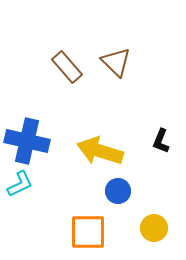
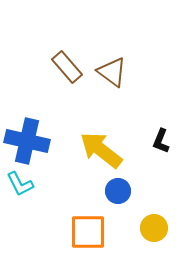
brown triangle: moved 4 px left, 10 px down; rotated 8 degrees counterclockwise
yellow arrow: moved 1 px right, 1 px up; rotated 21 degrees clockwise
cyan L-shape: rotated 88 degrees clockwise
